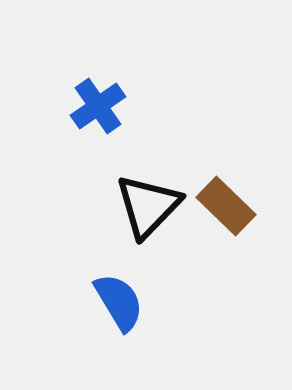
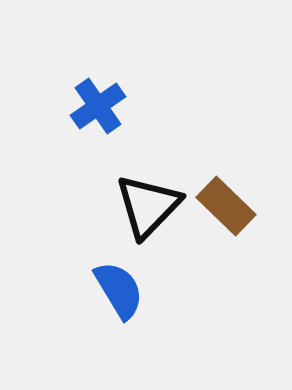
blue semicircle: moved 12 px up
